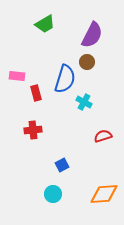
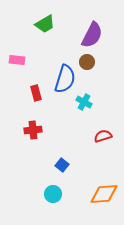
pink rectangle: moved 16 px up
blue square: rotated 24 degrees counterclockwise
